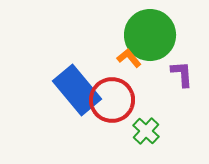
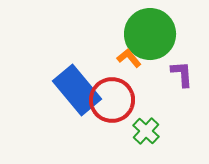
green circle: moved 1 px up
